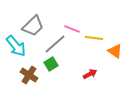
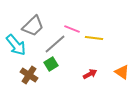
cyan arrow: moved 1 px up
orange triangle: moved 7 px right, 21 px down
